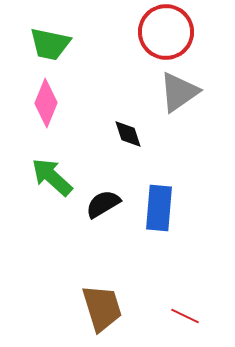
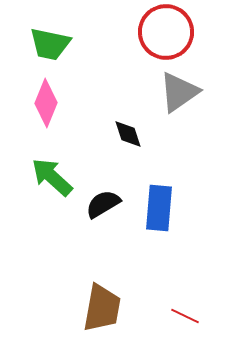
brown trapezoid: rotated 27 degrees clockwise
